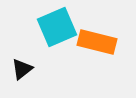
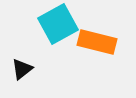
cyan square: moved 1 px right, 3 px up; rotated 6 degrees counterclockwise
